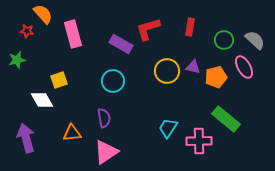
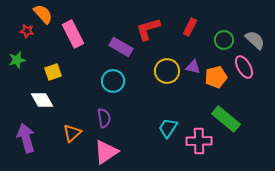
red rectangle: rotated 18 degrees clockwise
pink rectangle: rotated 12 degrees counterclockwise
purple rectangle: moved 3 px down
yellow square: moved 6 px left, 8 px up
orange triangle: rotated 36 degrees counterclockwise
